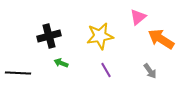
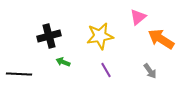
green arrow: moved 2 px right, 1 px up
black line: moved 1 px right, 1 px down
